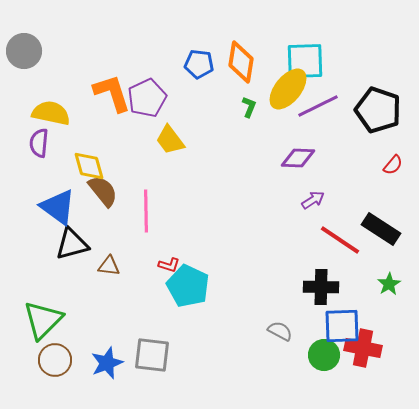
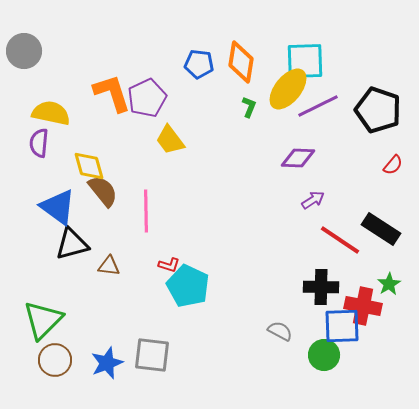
red cross: moved 42 px up
